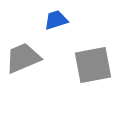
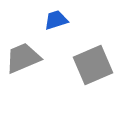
gray square: rotated 12 degrees counterclockwise
